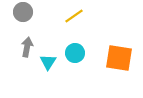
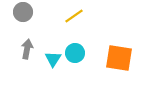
gray arrow: moved 2 px down
cyan triangle: moved 5 px right, 3 px up
